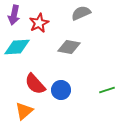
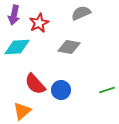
orange triangle: moved 2 px left
